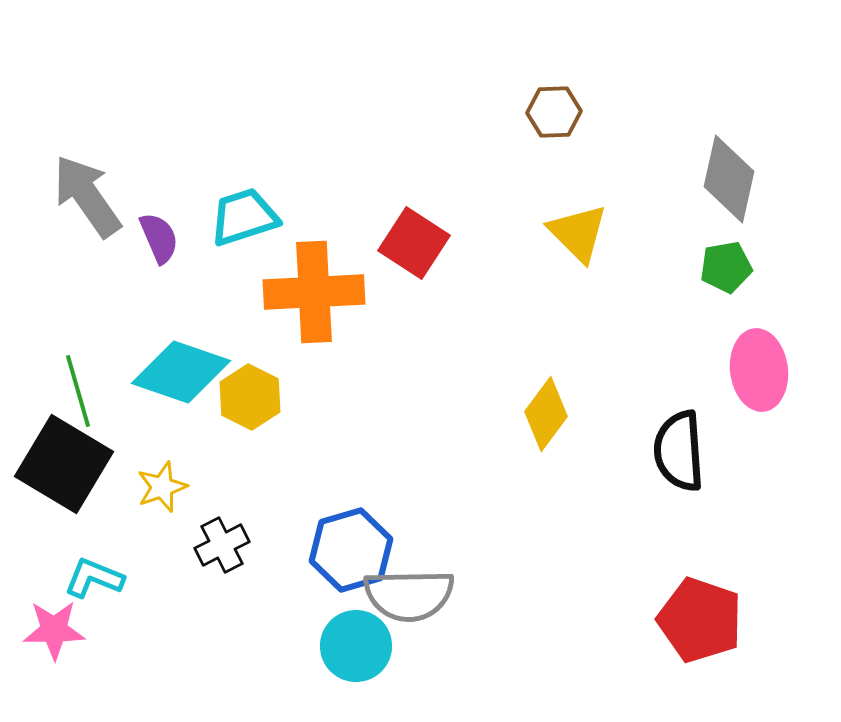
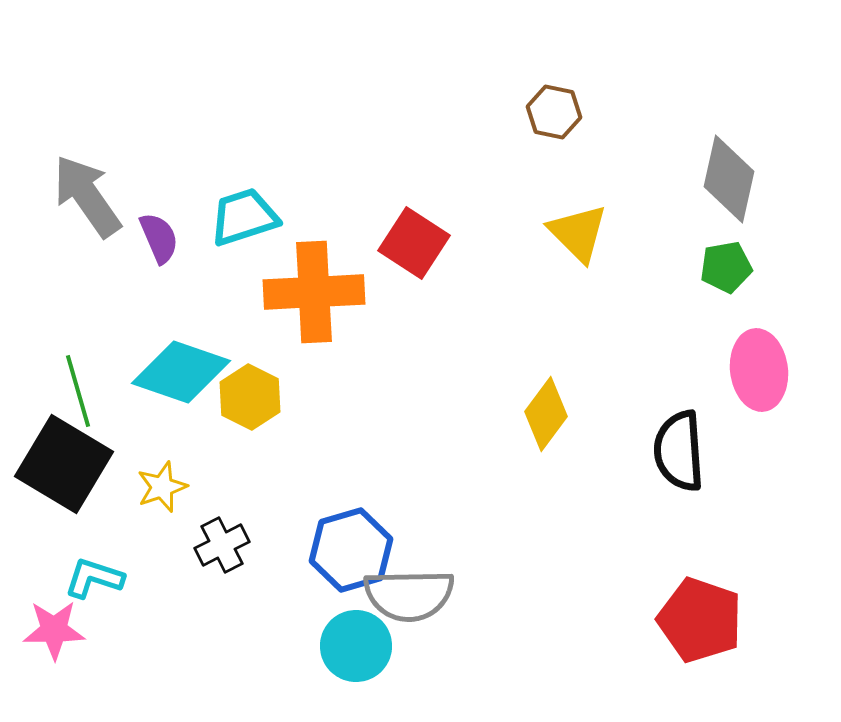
brown hexagon: rotated 14 degrees clockwise
cyan L-shape: rotated 4 degrees counterclockwise
